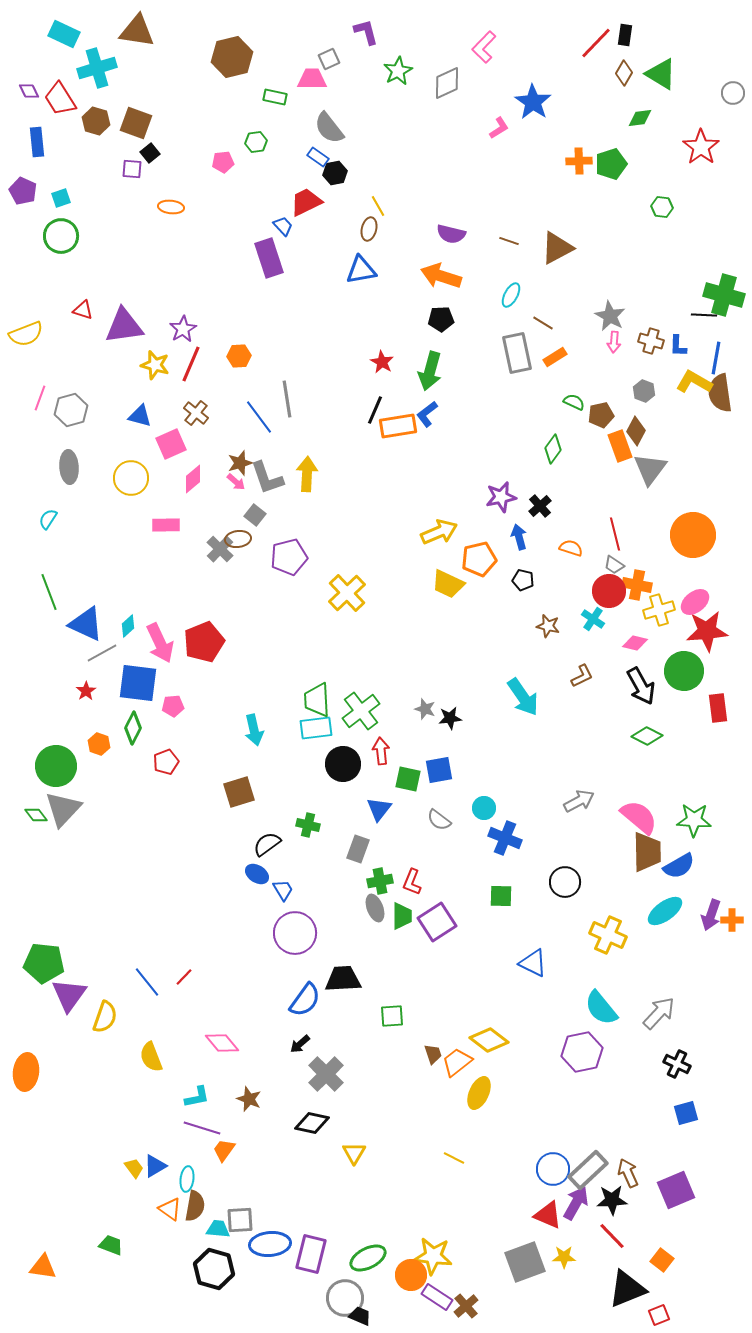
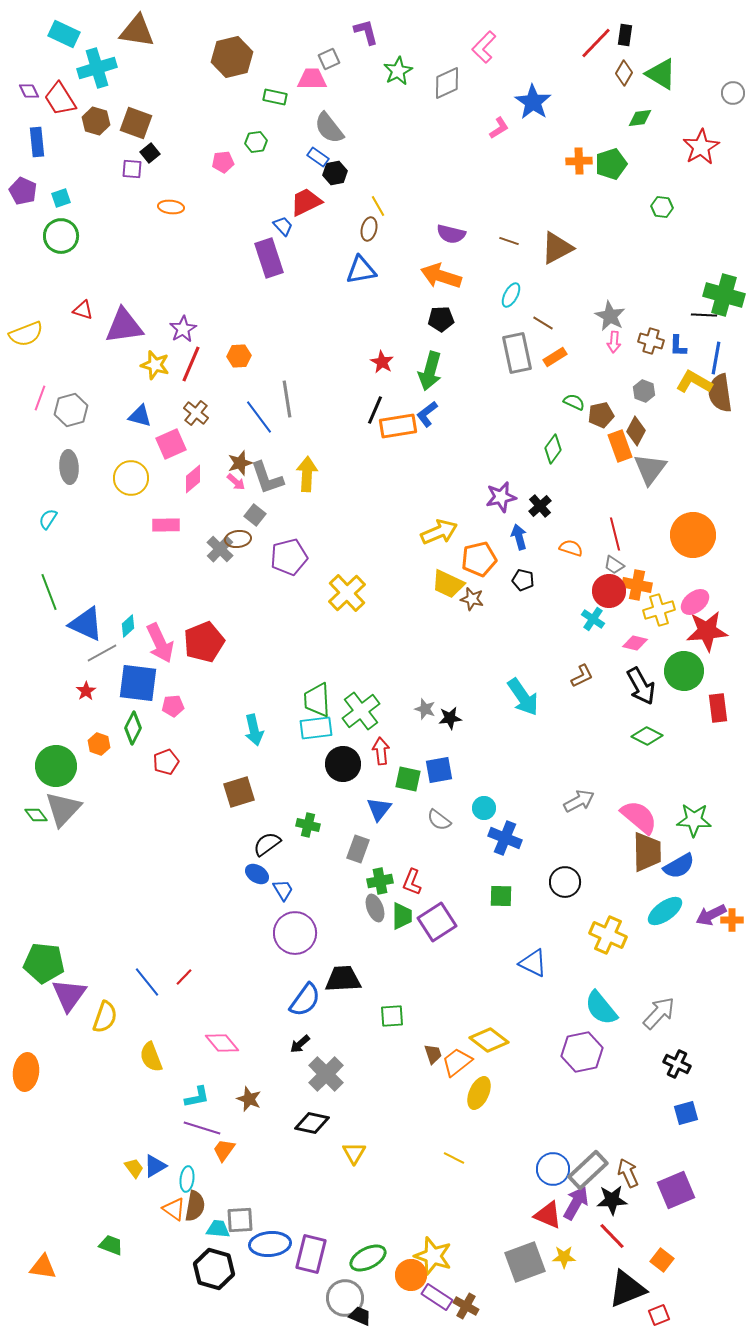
red star at (701, 147): rotated 6 degrees clockwise
brown star at (548, 626): moved 76 px left, 27 px up
purple arrow at (711, 915): rotated 44 degrees clockwise
orange triangle at (170, 1209): moved 4 px right
yellow star at (433, 1256): rotated 12 degrees clockwise
brown cross at (466, 1306): rotated 20 degrees counterclockwise
